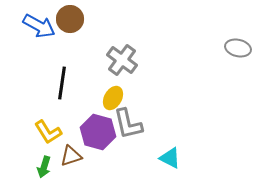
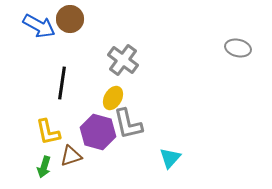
gray cross: moved 1 px right
yellow L-shape: rotated 20 degrees clockwise
cyan triangle: rotated 45 degrees clockwise
